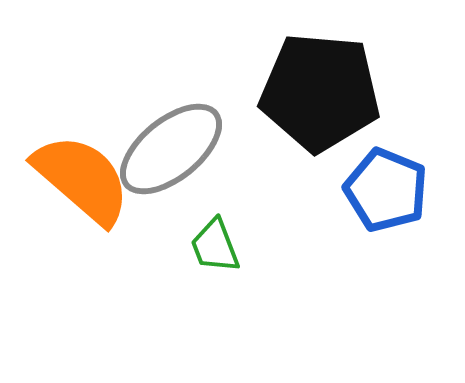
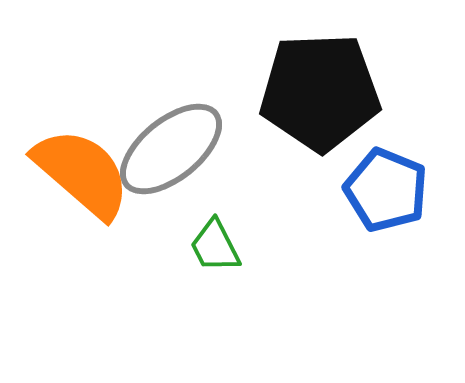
black pentagon: rotated 7 degrees counterclockwise
orange semicircle: moved 6 px up
green trapezoid: rotated 6 degrees counterclockwise
